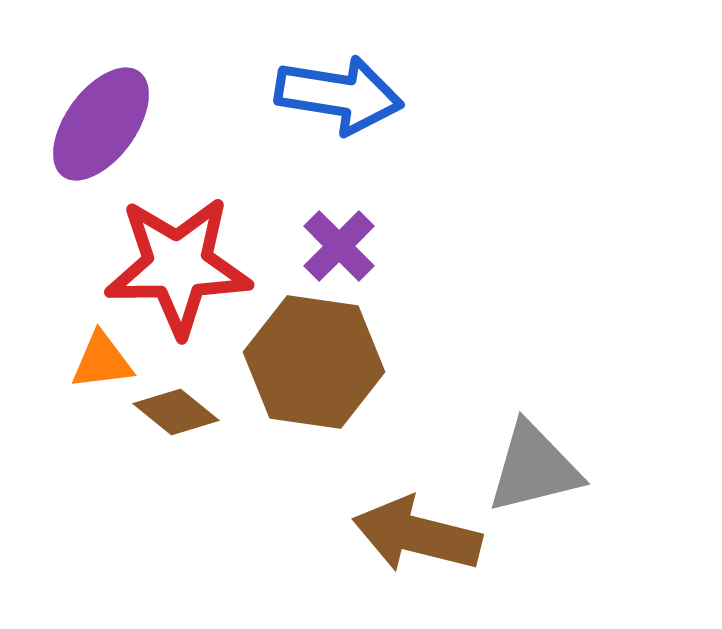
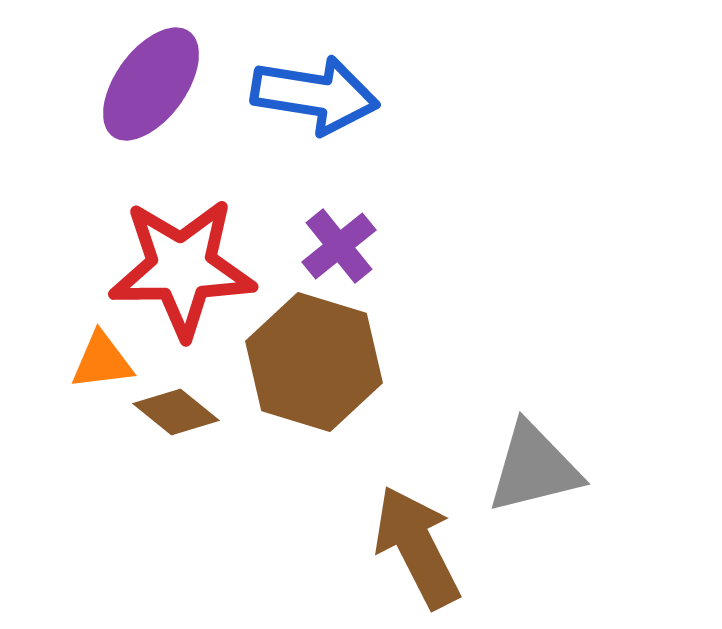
blue arrow: moved 24 px left
purple ellipse: moved 50 px right, 40 px up
purple cross: rotated 6 degrees clockwise
red star: moved 4 px right, 2 px down
brown hexagon: rotated 9 degrees clockwise
brown arrow: moved 12 px down; rotated 49 degrees clockwise
